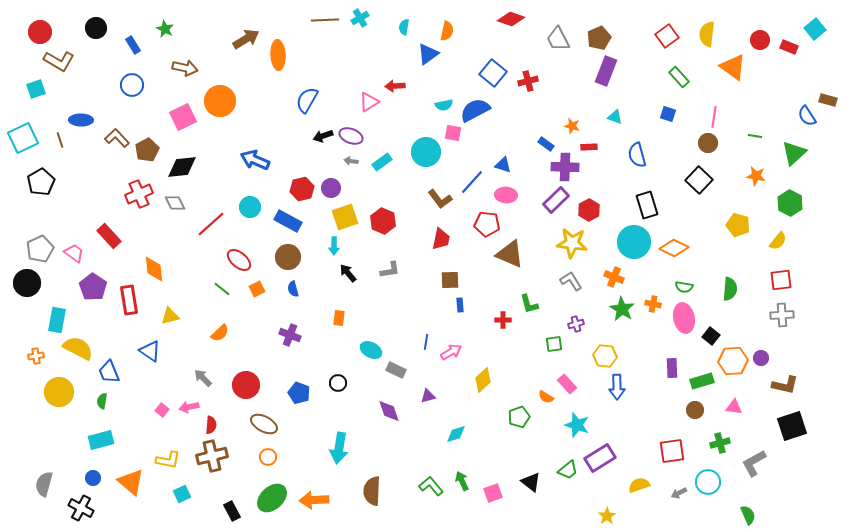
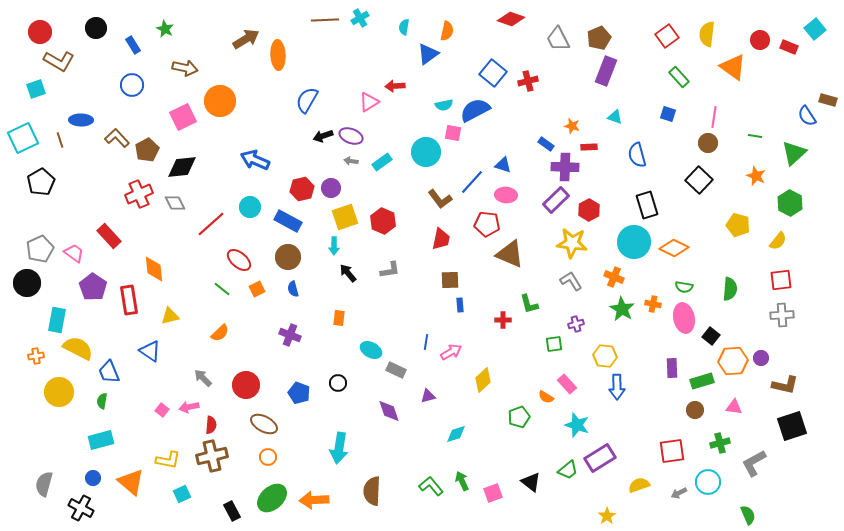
orange star at (756, 176): rotated 12 degrees clockwise
